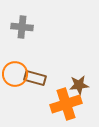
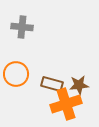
orange circle: moved 1 px right
brown rectangle: moved 17 px right, 6 px down
